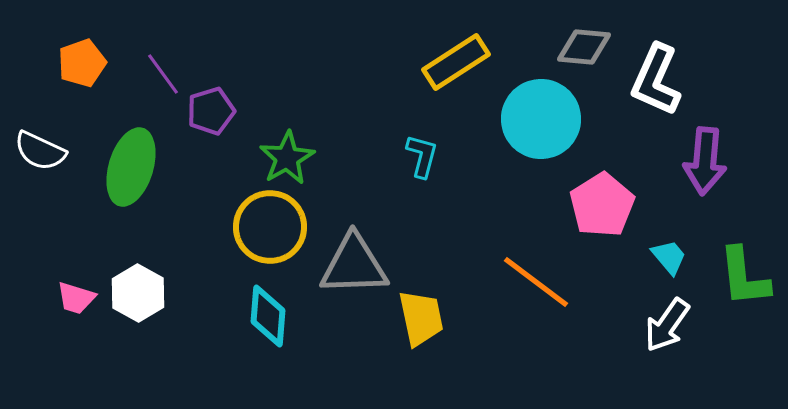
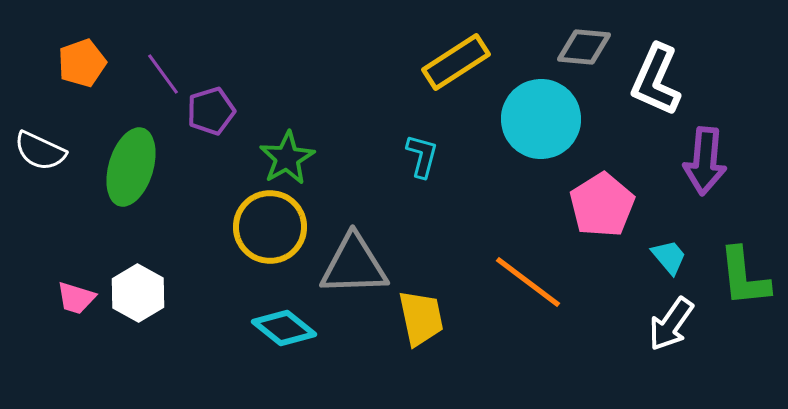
orange line: moved 8 px left
cyan diamond: moved 16 px right, 12 px down; rotated 56 degrees counterclockwise
white arrow: moved 4 px right, 1 px up
